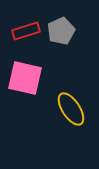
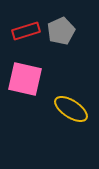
pink square: moved 1 px down
yellow ellipse: rotated 24 degrees counterclockwise
